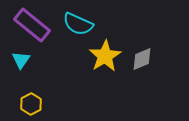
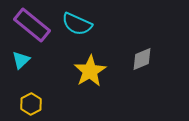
cyan semicircle: moved 1 px left
yellow star: moved 15 px left, 15 px down
cyan triangle: rotated 12 degrees clockwise
